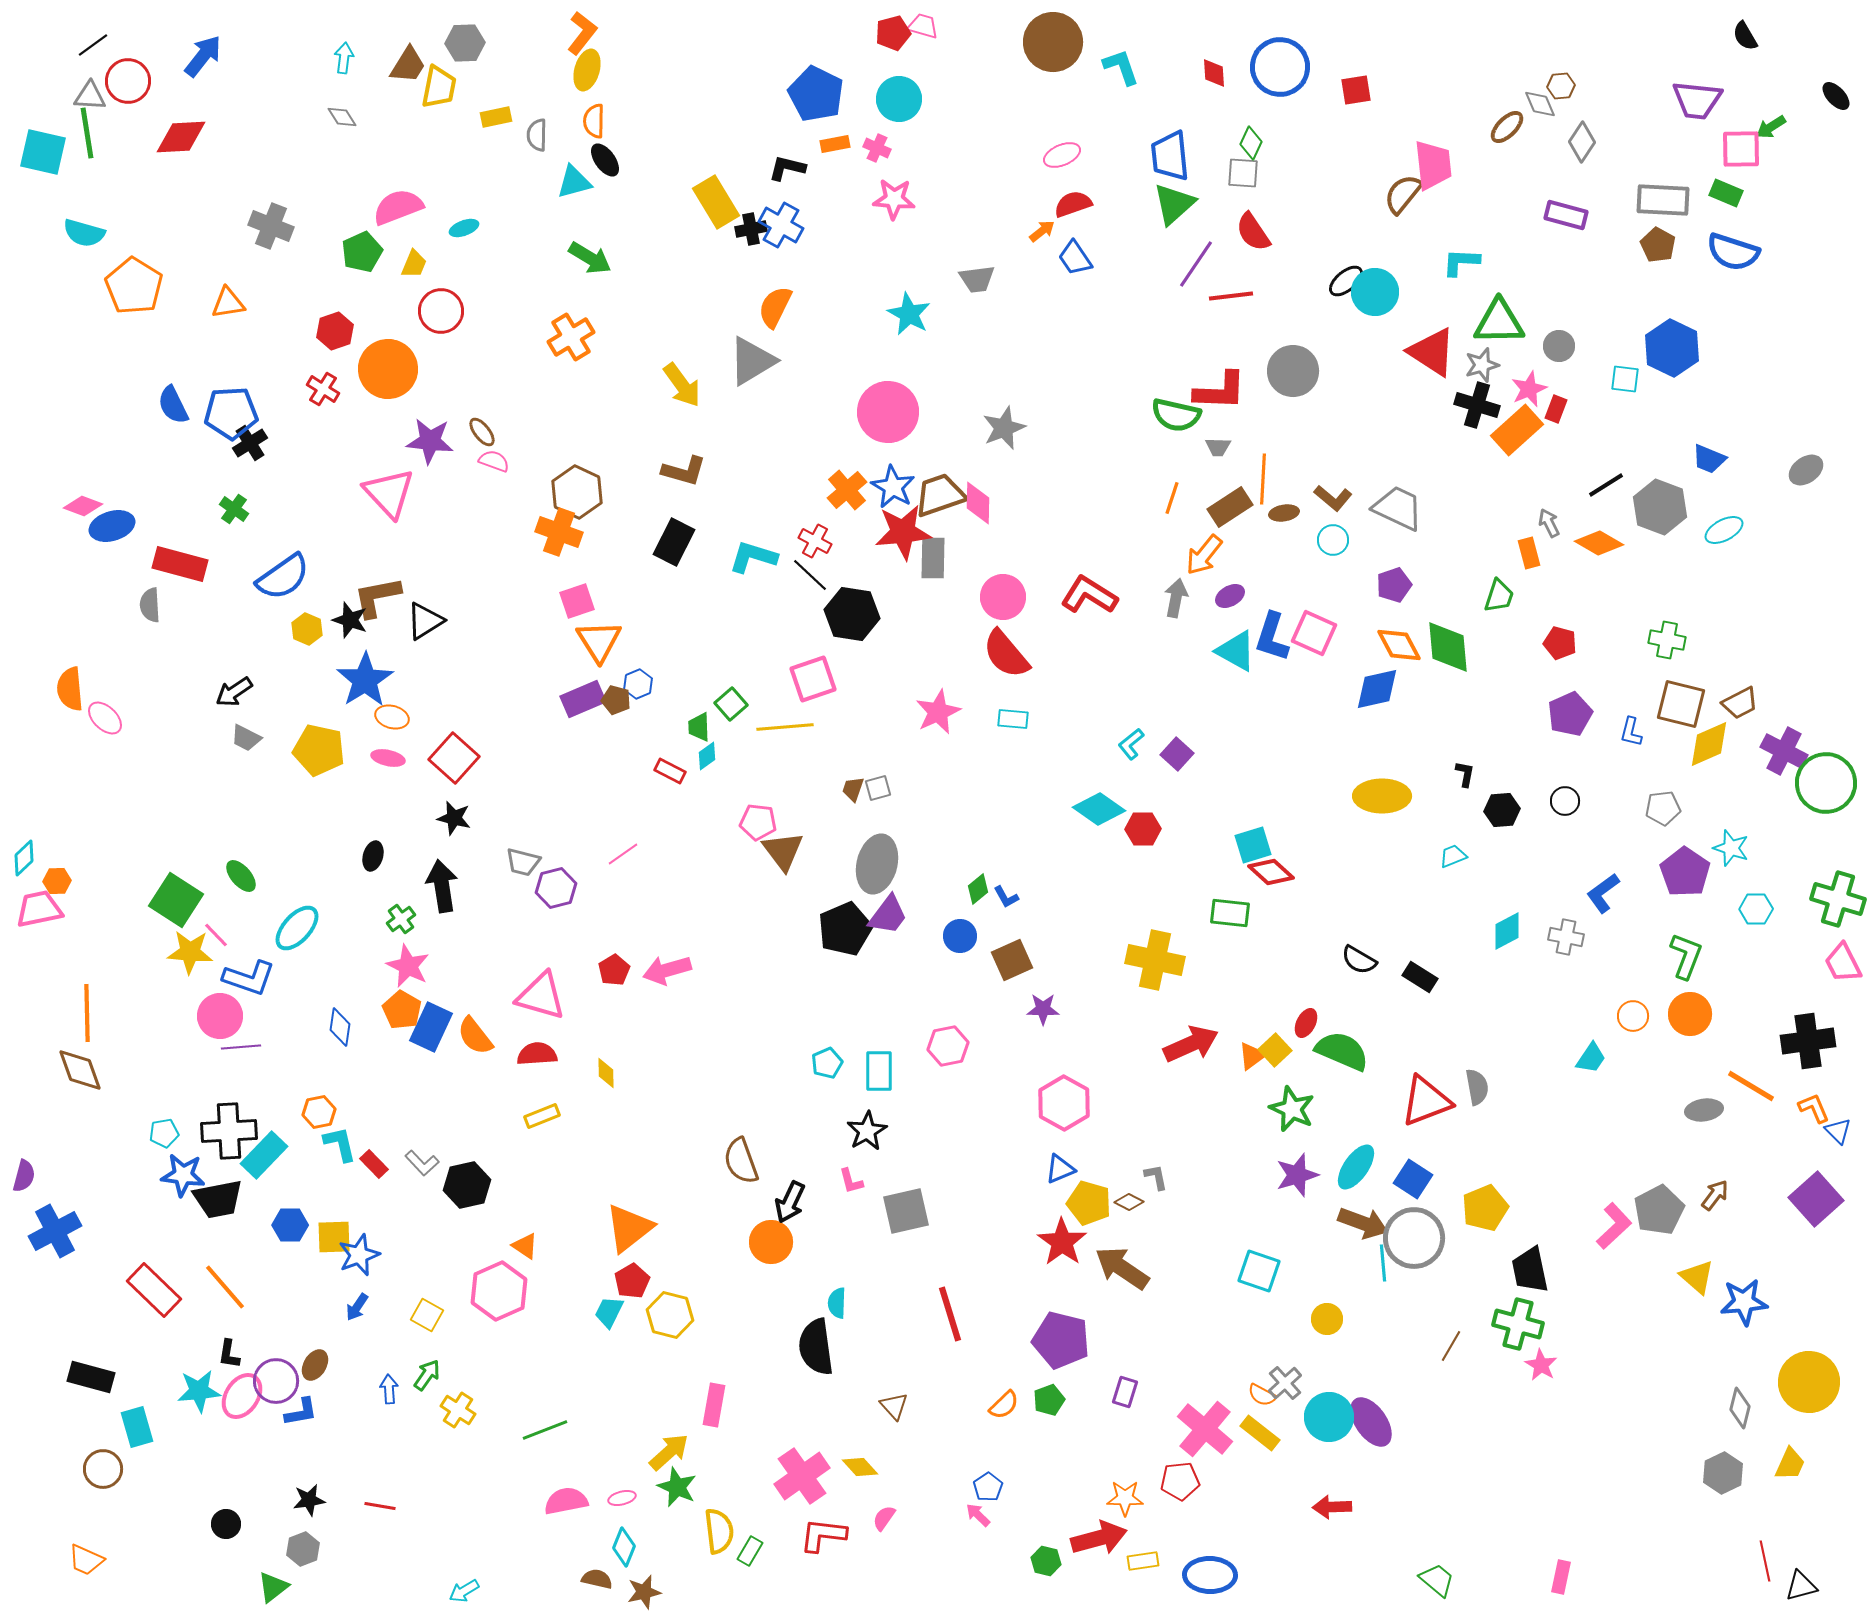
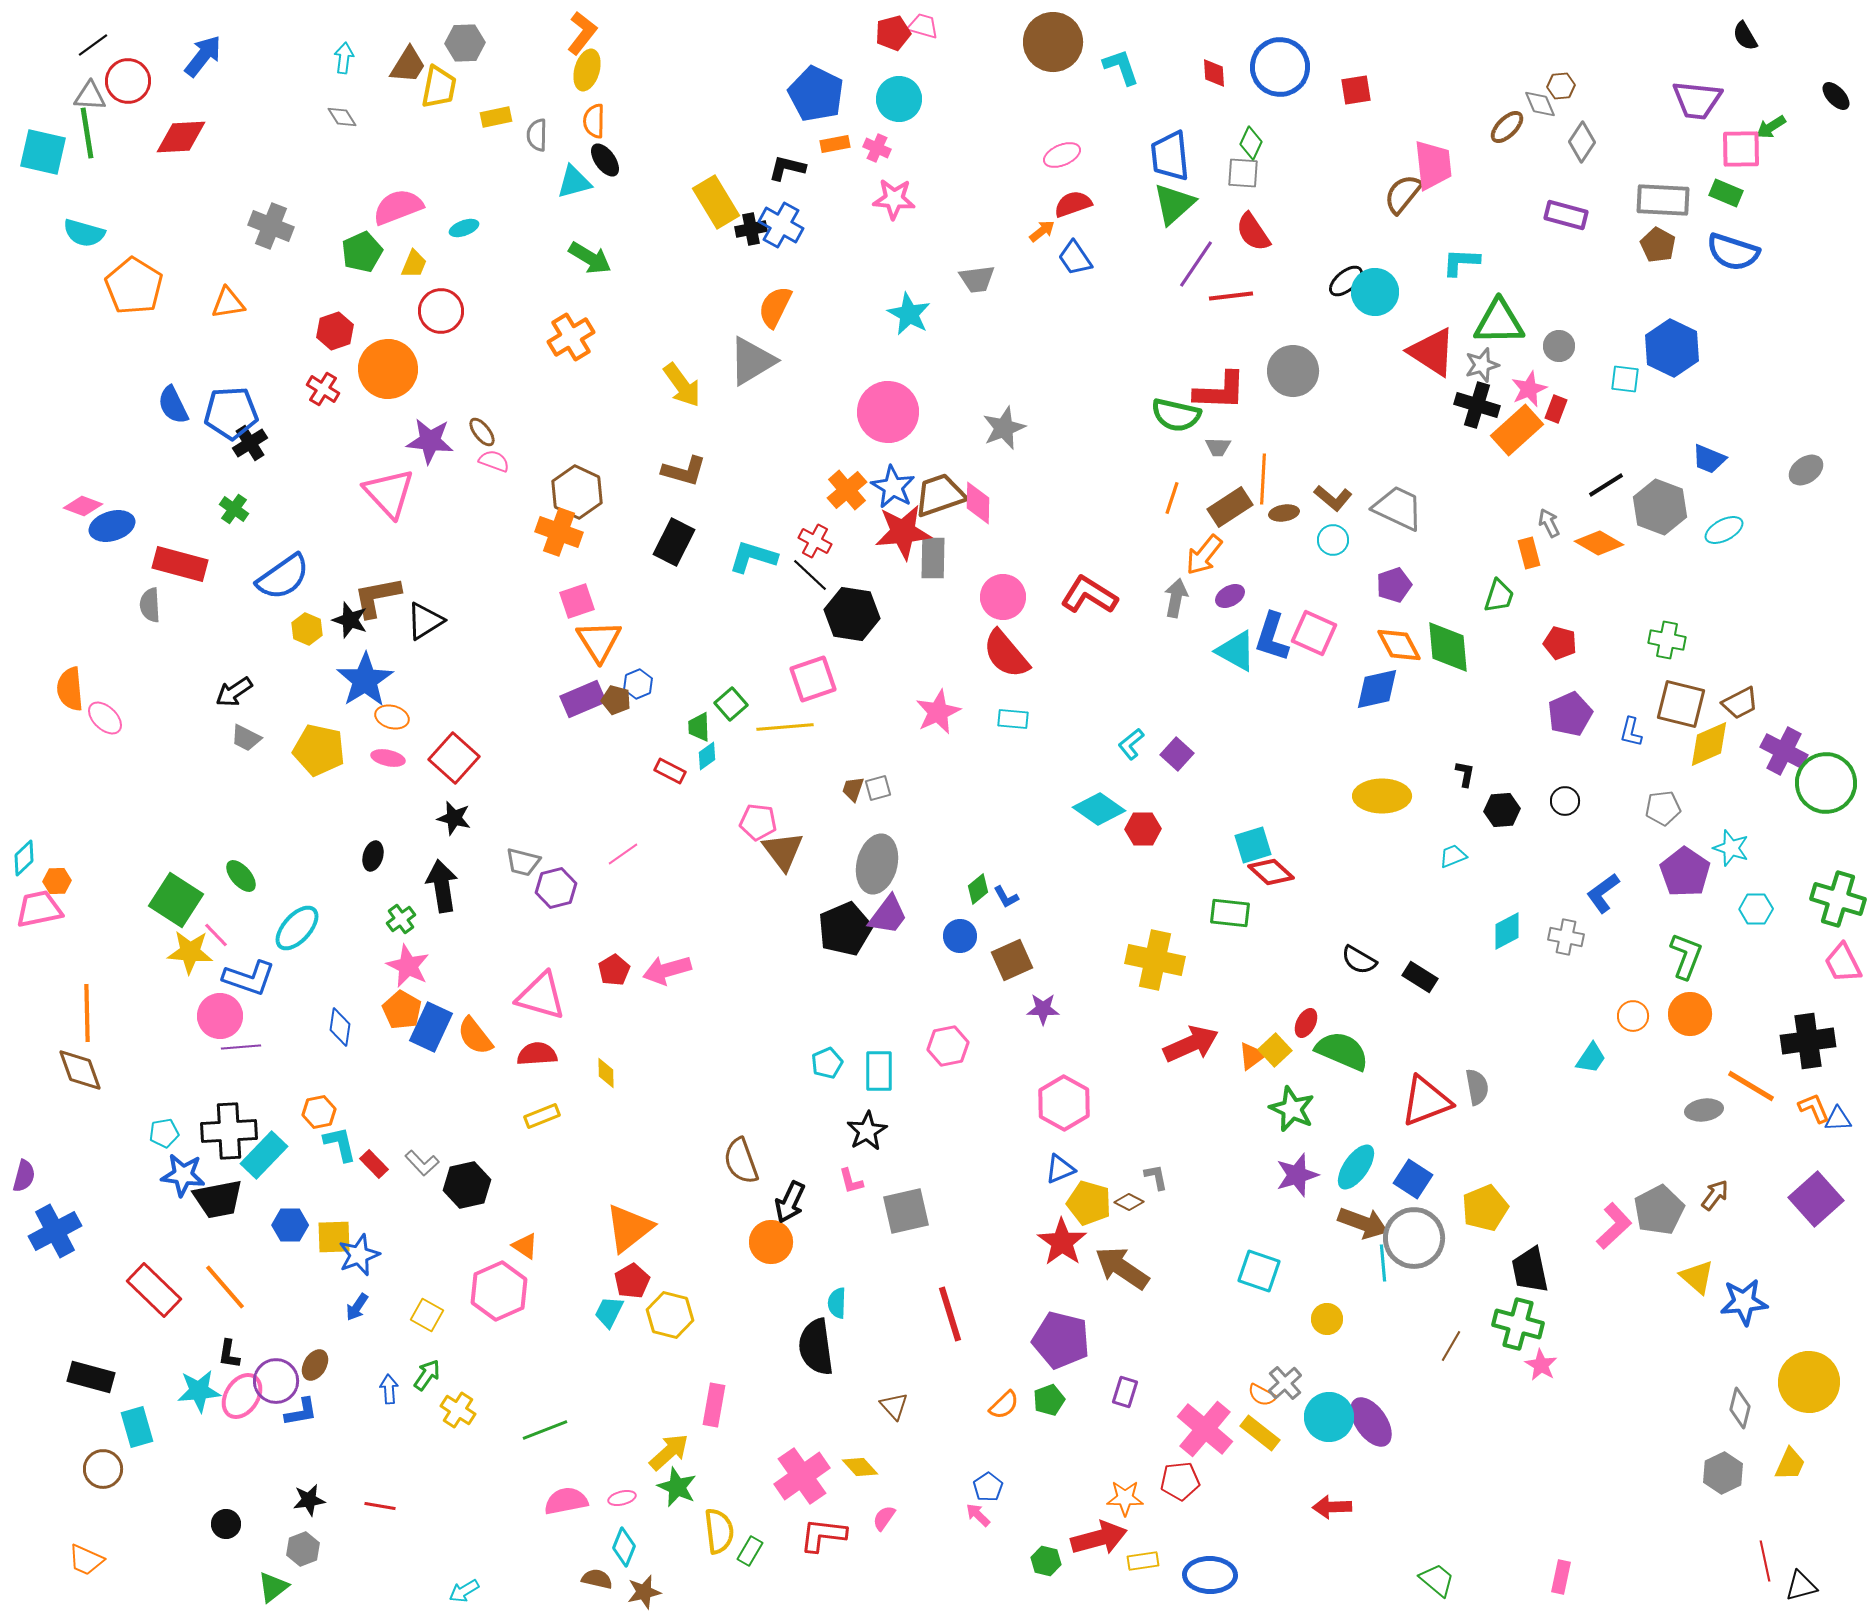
blue triangle at (1838, 1131): moved 12 px up; rotated 48 degrees counterclockwise
